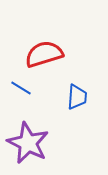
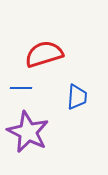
blue line: rotated 30 degrees counterclockwise
purple star: moved 11 px up
